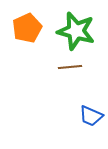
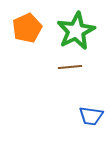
green star: rotated 30 degrees clockwise
blue trapezoid: rotated 15 degrees counterclockwise
